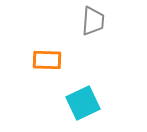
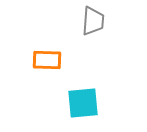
cyan square: rotated 20 degrees clockwise
